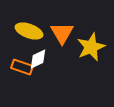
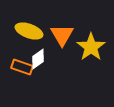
orange triangle: moved 2 px down
yellow star: rotated 12 degrees counterclockwise
white diamond: rotated 10 degrees counterclockwise
